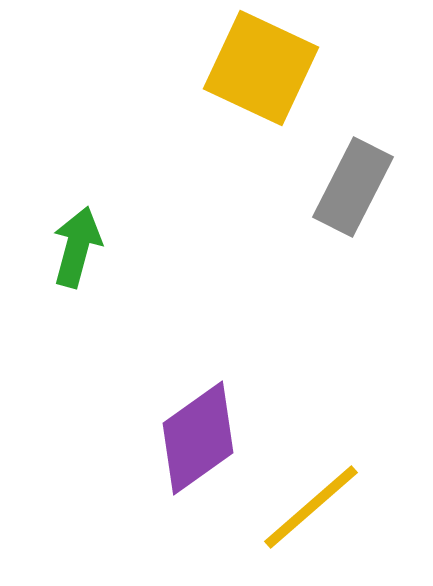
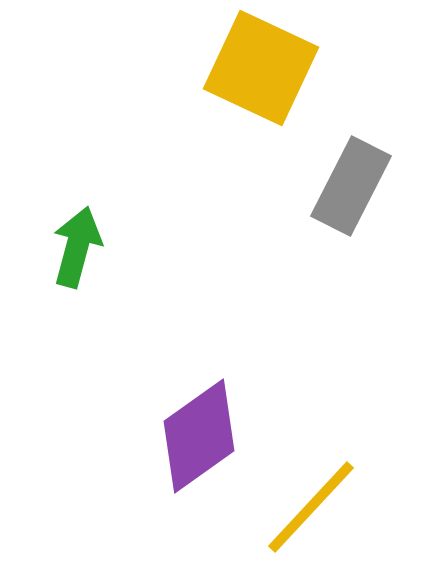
gray rectangle: moved 2 px left, 1 px up
purple diamond: moved 1 px right, 2 px up
yellow line: rotated 6 degrees counterclockwise
